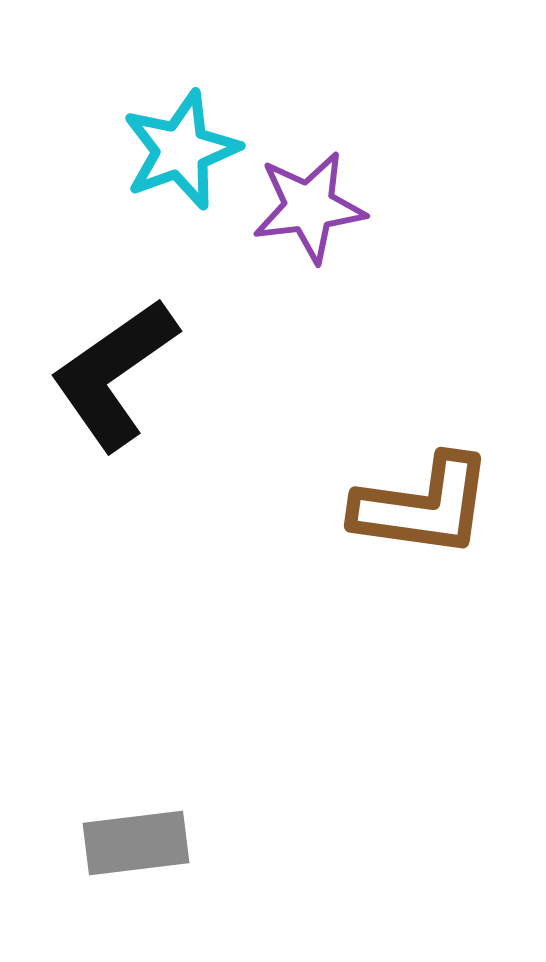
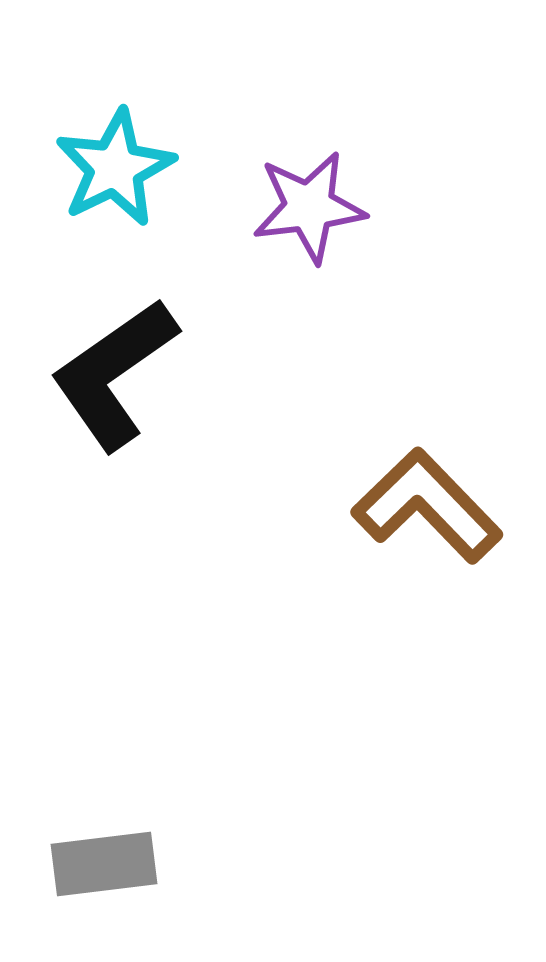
cyan star: moved 66 px left, 18 px down; rotated 6 degrees counterclockwise
brown L-shape: moved 4 px right; rotated 142 degrees counterclockwise
gray rectangle: moved 32 px left, 21 px down
